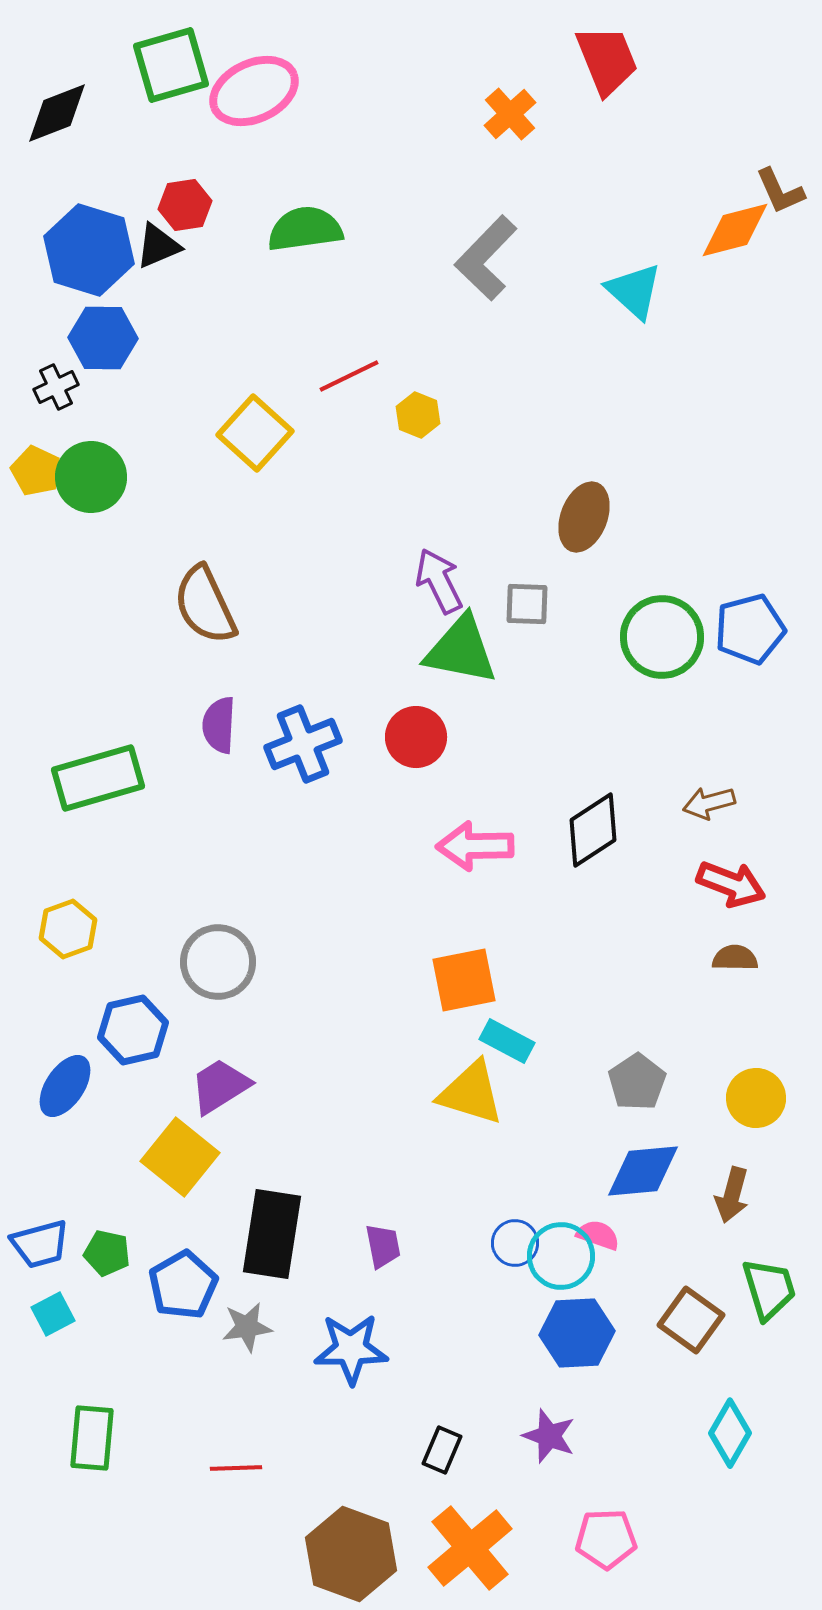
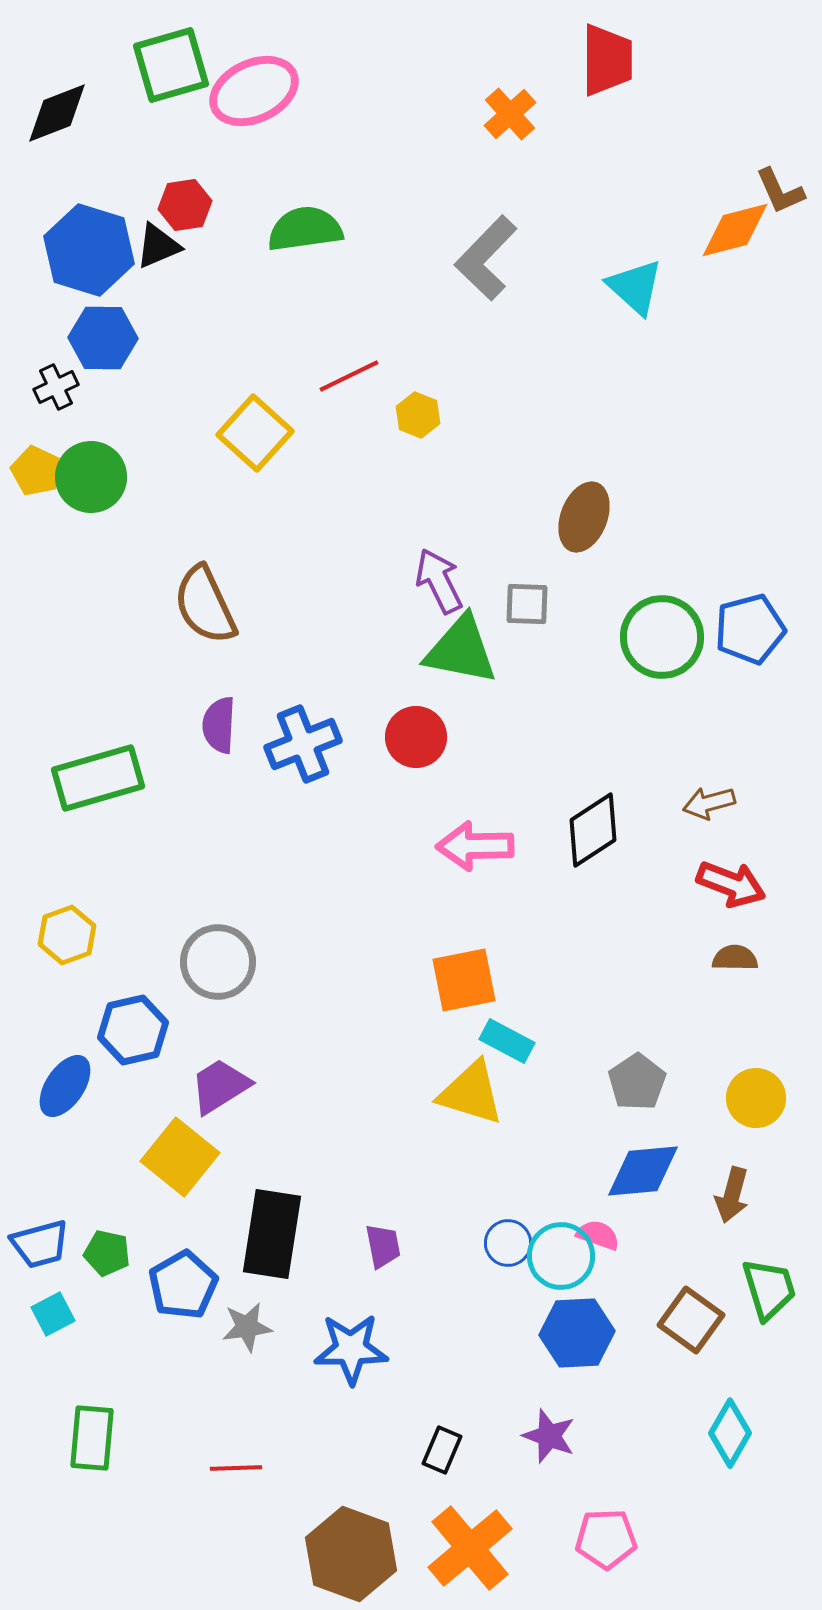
red trapezoid at (607, 60): rotated 22 degrees clockwise
cyan triangle at (634, 291): moved 1 px right, 4 px up
yellow hexagon at (68, 929): moved 1 px left, 6 px down
blue circle at (515, 1243): moved 7 px left
